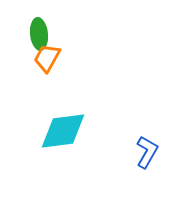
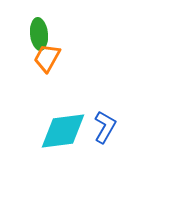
blue L-shape: moved 42 px left, 25 px up
